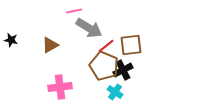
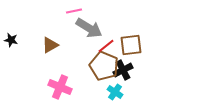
pink cross: rotated 30 degrees clockwise
